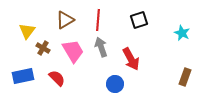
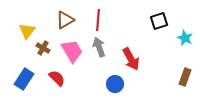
black square: moved 20 px right, 1 px down
cyan star: moved 3 px right, 5 px down
gray arrow: moved 2 px left
pink trapezoid: moved 1 px left
blue rectangle: moved 1 px right, 3 px down; rotated 45 degrees counterclockwise
